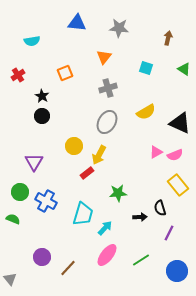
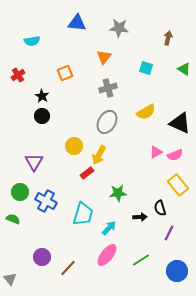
cyan arrow: moved 4 px right
